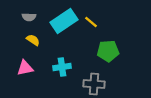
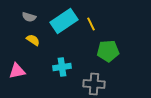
gray semicircle: rotated 16 degrees clockwise
yellow line: moved 2 px down; rotated 24 degrees clockwise
pink triangle: moved 8 px left, 3 px down
